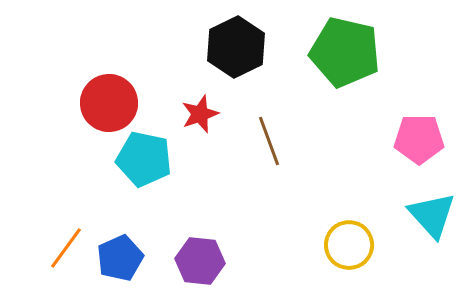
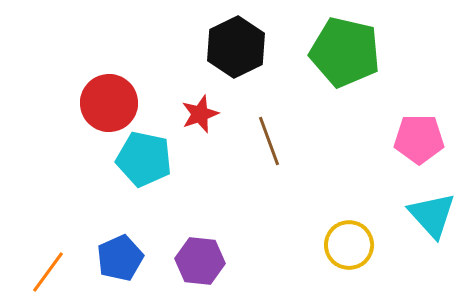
orange line: moved 18 px left, 24 px down
